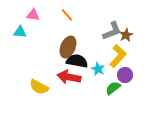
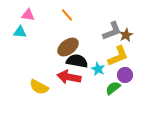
pink triangle: moved 5 px left
brown ellipse: rotated 30 degrees clockwise
yellow L-shape: rotated 25 degrees clockwise
